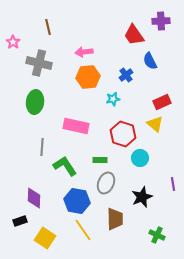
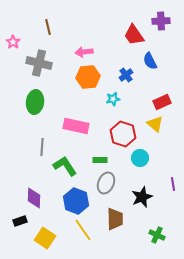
blue hexagon: moved 1 px left; rotated 10 degrees clockwise
